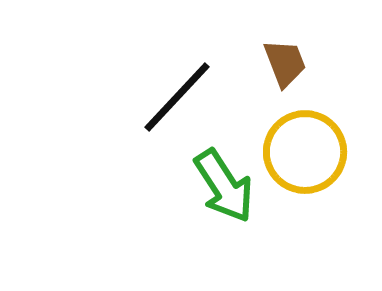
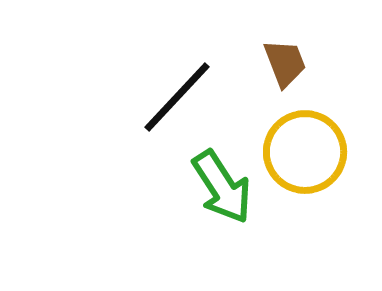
green arrow: moved 2 px left, 1 px down
